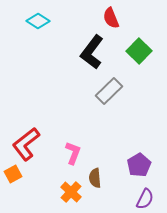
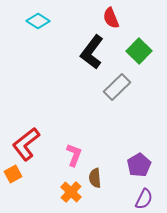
gray rectangle: moved 8 px right, 4 px up
pink L-shape: moved 1 px right, 2 px down
purple semicircle: moved 1 px left
